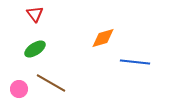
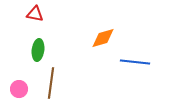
red triangle: rotated 42 degrees counterclockwise
green ellipse: moved 3 px right, 1 px down; rotated 50 degrees counterclockwise
brown line: rotated 68 degrees clockwise
